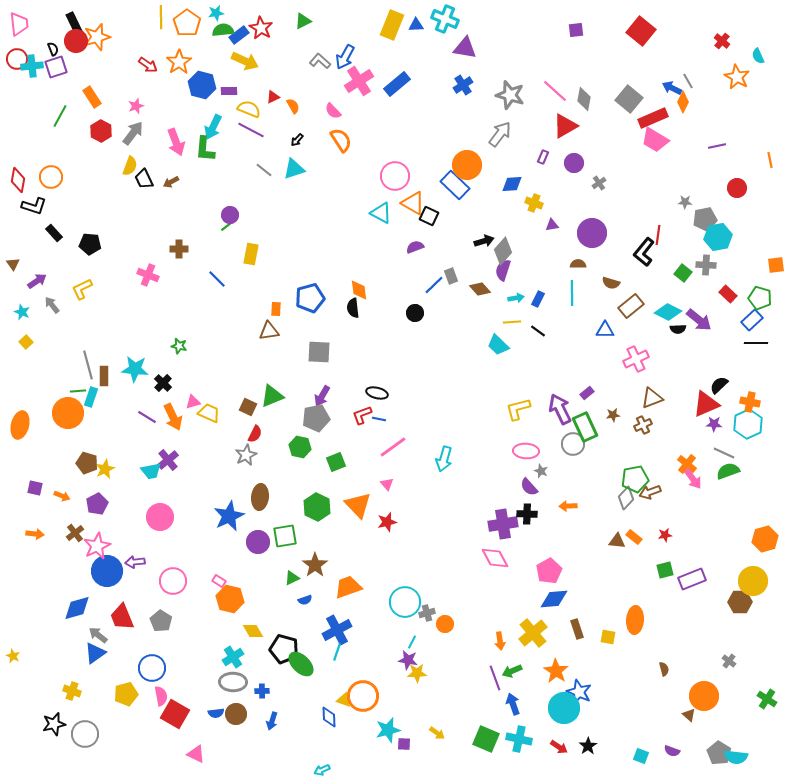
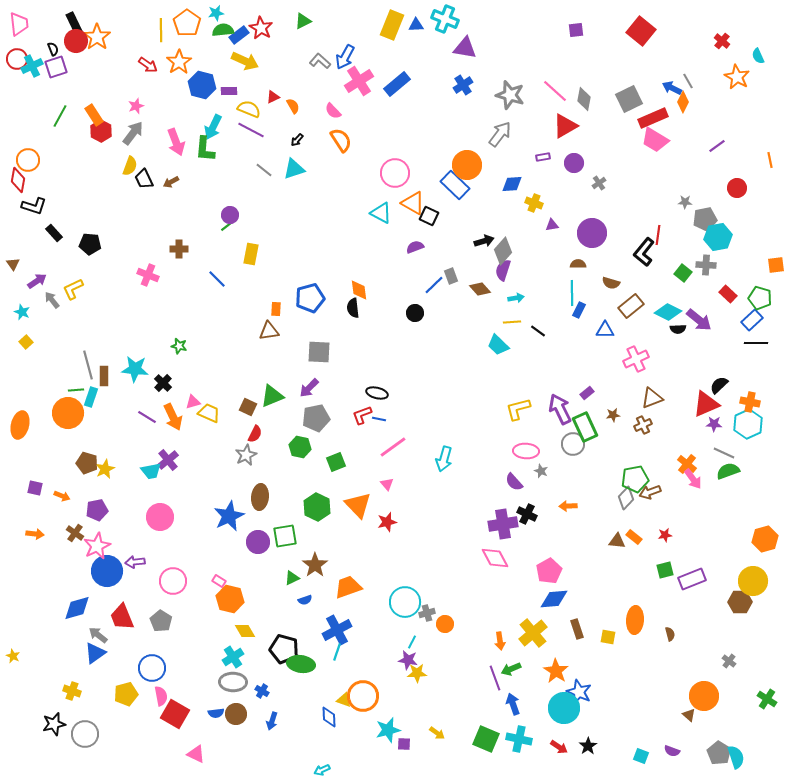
yellow line at (161, 17): moved 13 px down
orange star at (97, 37): rotated 20 degrees counterclockwise
cyan cross at (32, 66): rotated 20 degrees counterclockwise
orange rectangle at (92, 97): moved 2 px right, 18 px down
gray square at (629, 99): rotated 24 degrees clockwise
purple line at (717, 146): rotated 24 degrees counterclockwise
purple rectangle at (543, 157): rotated 56 degrees clockwise
pink circle at (395, 176): moved 3 px up
orange circle at (51, 177): moved 23 px left, 17 px up
yellow L-shape at (82, 289): moved 9 px left
blue rectangle at (538, 299): moved 41 px right, 11 px down
gray arrow at (52, 305): moved 5 px up
green line at (78, 391): moved 2 px left, 1 px up
purple arrow at (322, 396): moved 13 px left, 8 px up; rotated 15 degrees clockwise
purple semicircle at (529, 487): moved 15 px left, 5 px up
purple pentagon at (97, 504): moved 6 px down; rotated 15 degrees clockwise
black cross at (527, 514): rotated 24 degrees clockwise
brown cross at (75, 533): rotated 18 degrees counterclockwise
yellow diamond at (253, 631): moved 8 px left
green ellipse at (301, 664): rotated 36 degrees counterclockwise
brown semicircle at (664, 669): moved 6 px right, 35 px up
green arrow at (512, 671): moved 1 px left, 2 px up
blue cross at (262, 691): rotated 32 degrees clockwise
cyan semicircle at (736, 757): rotated 115 degrees counterclockwise
